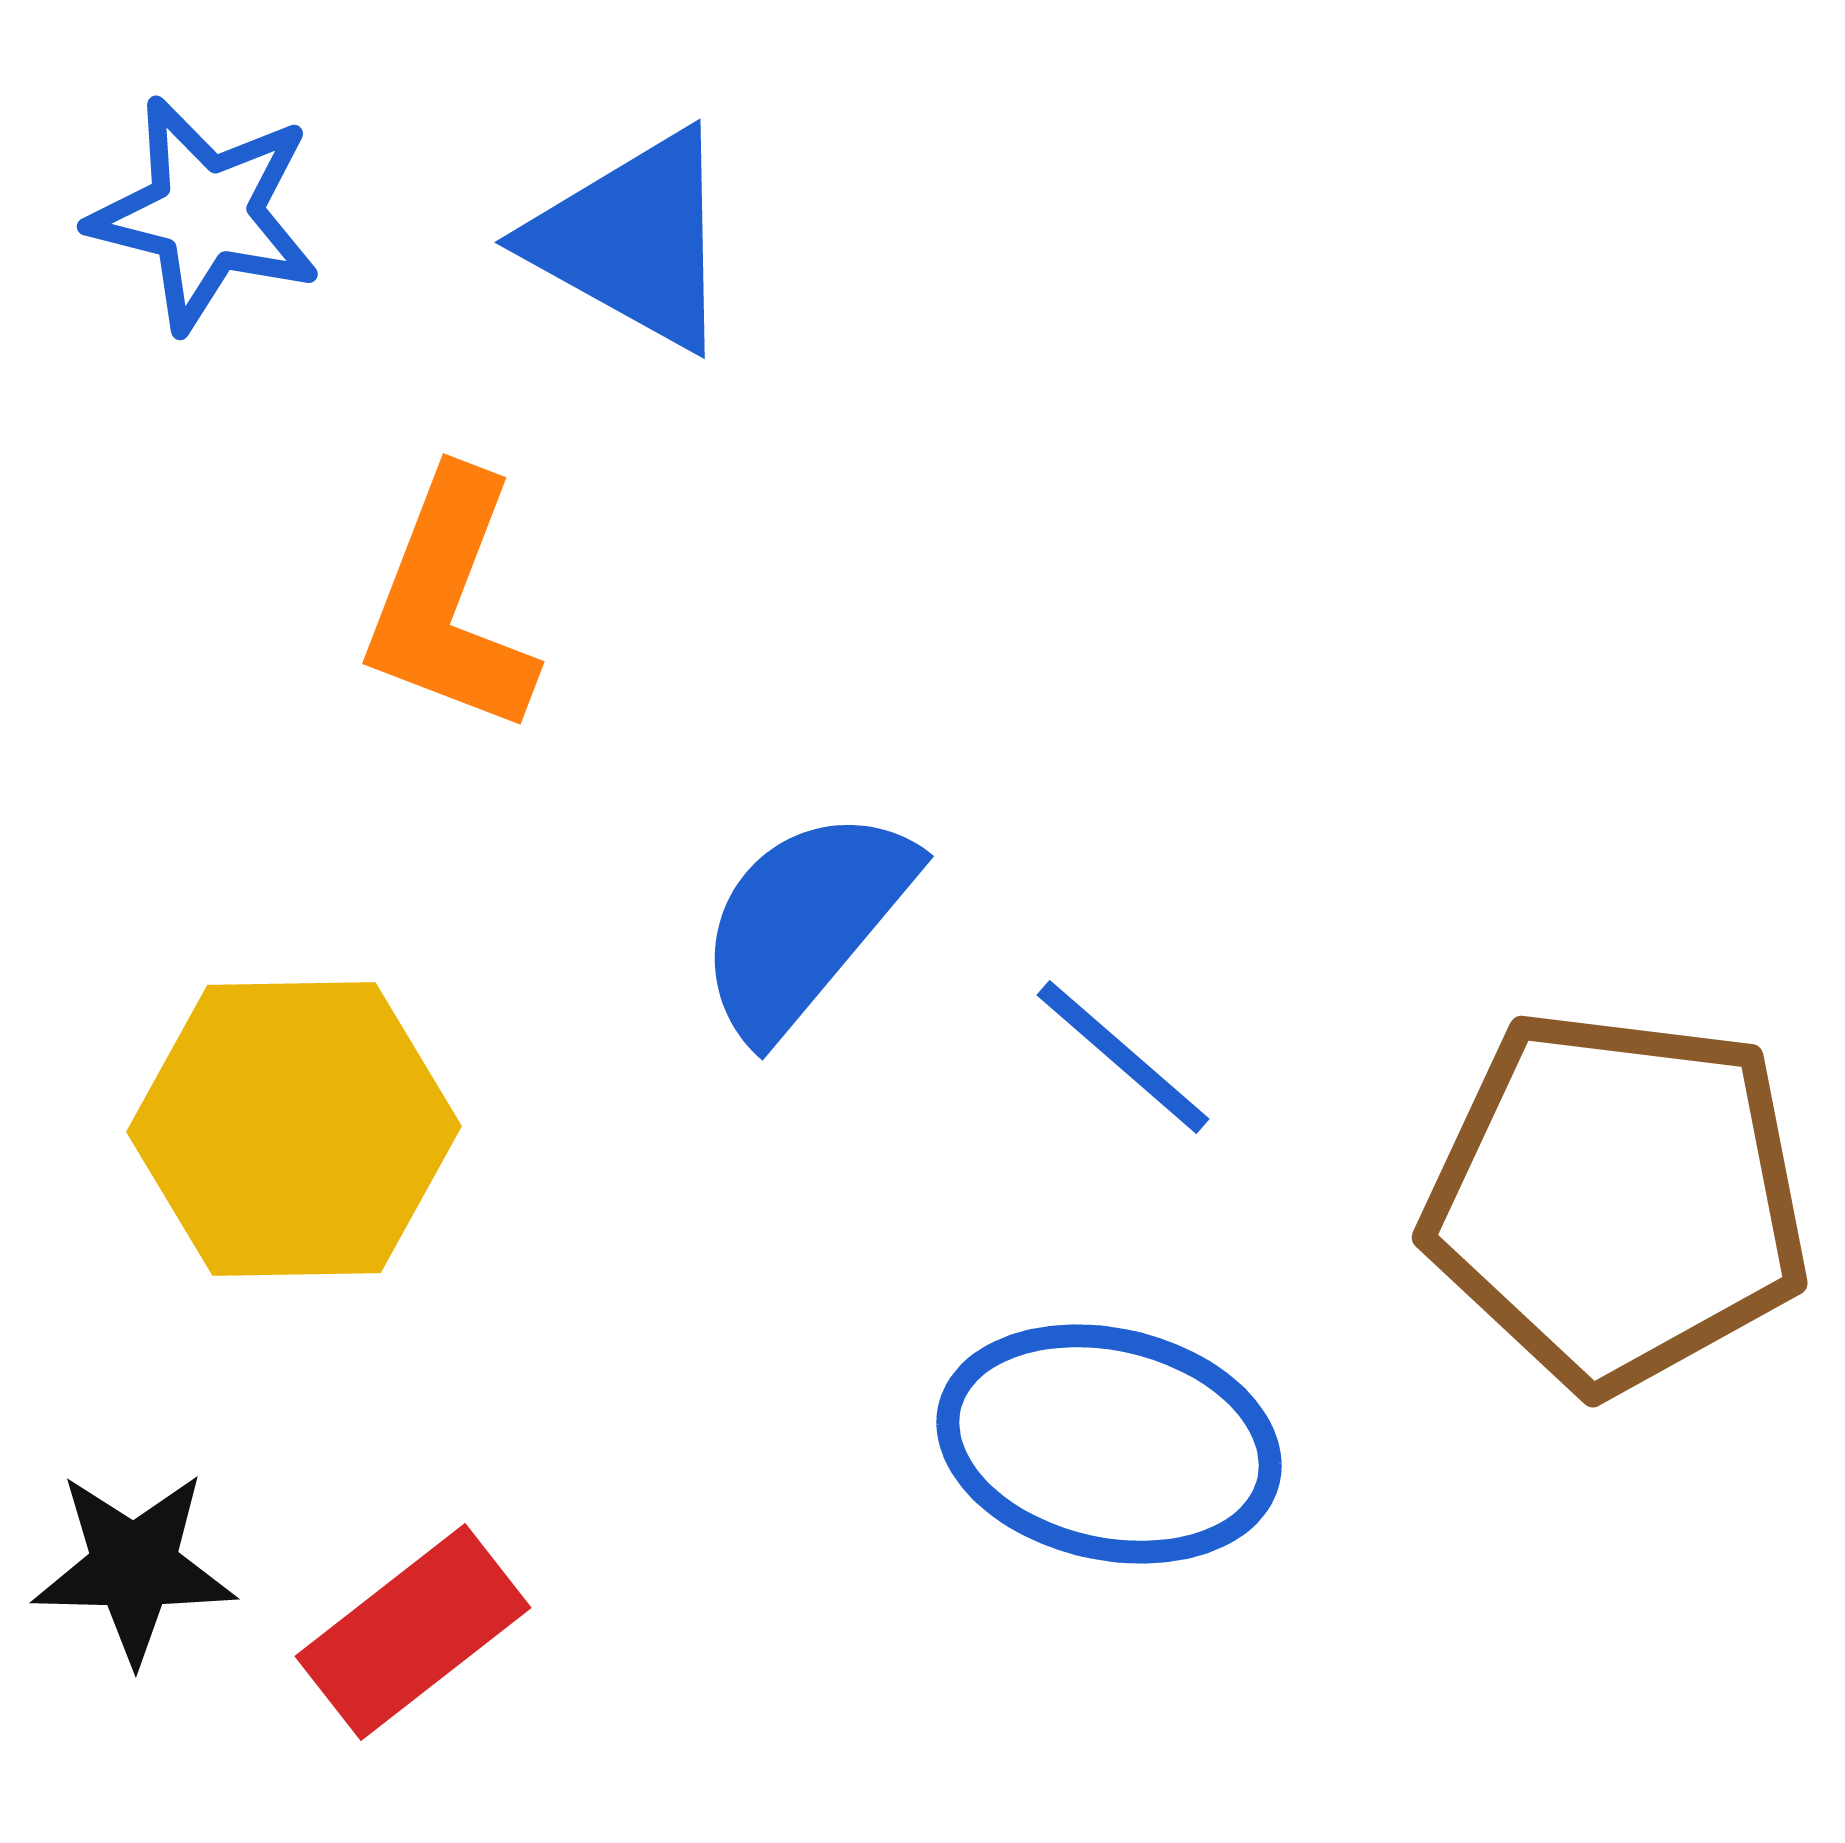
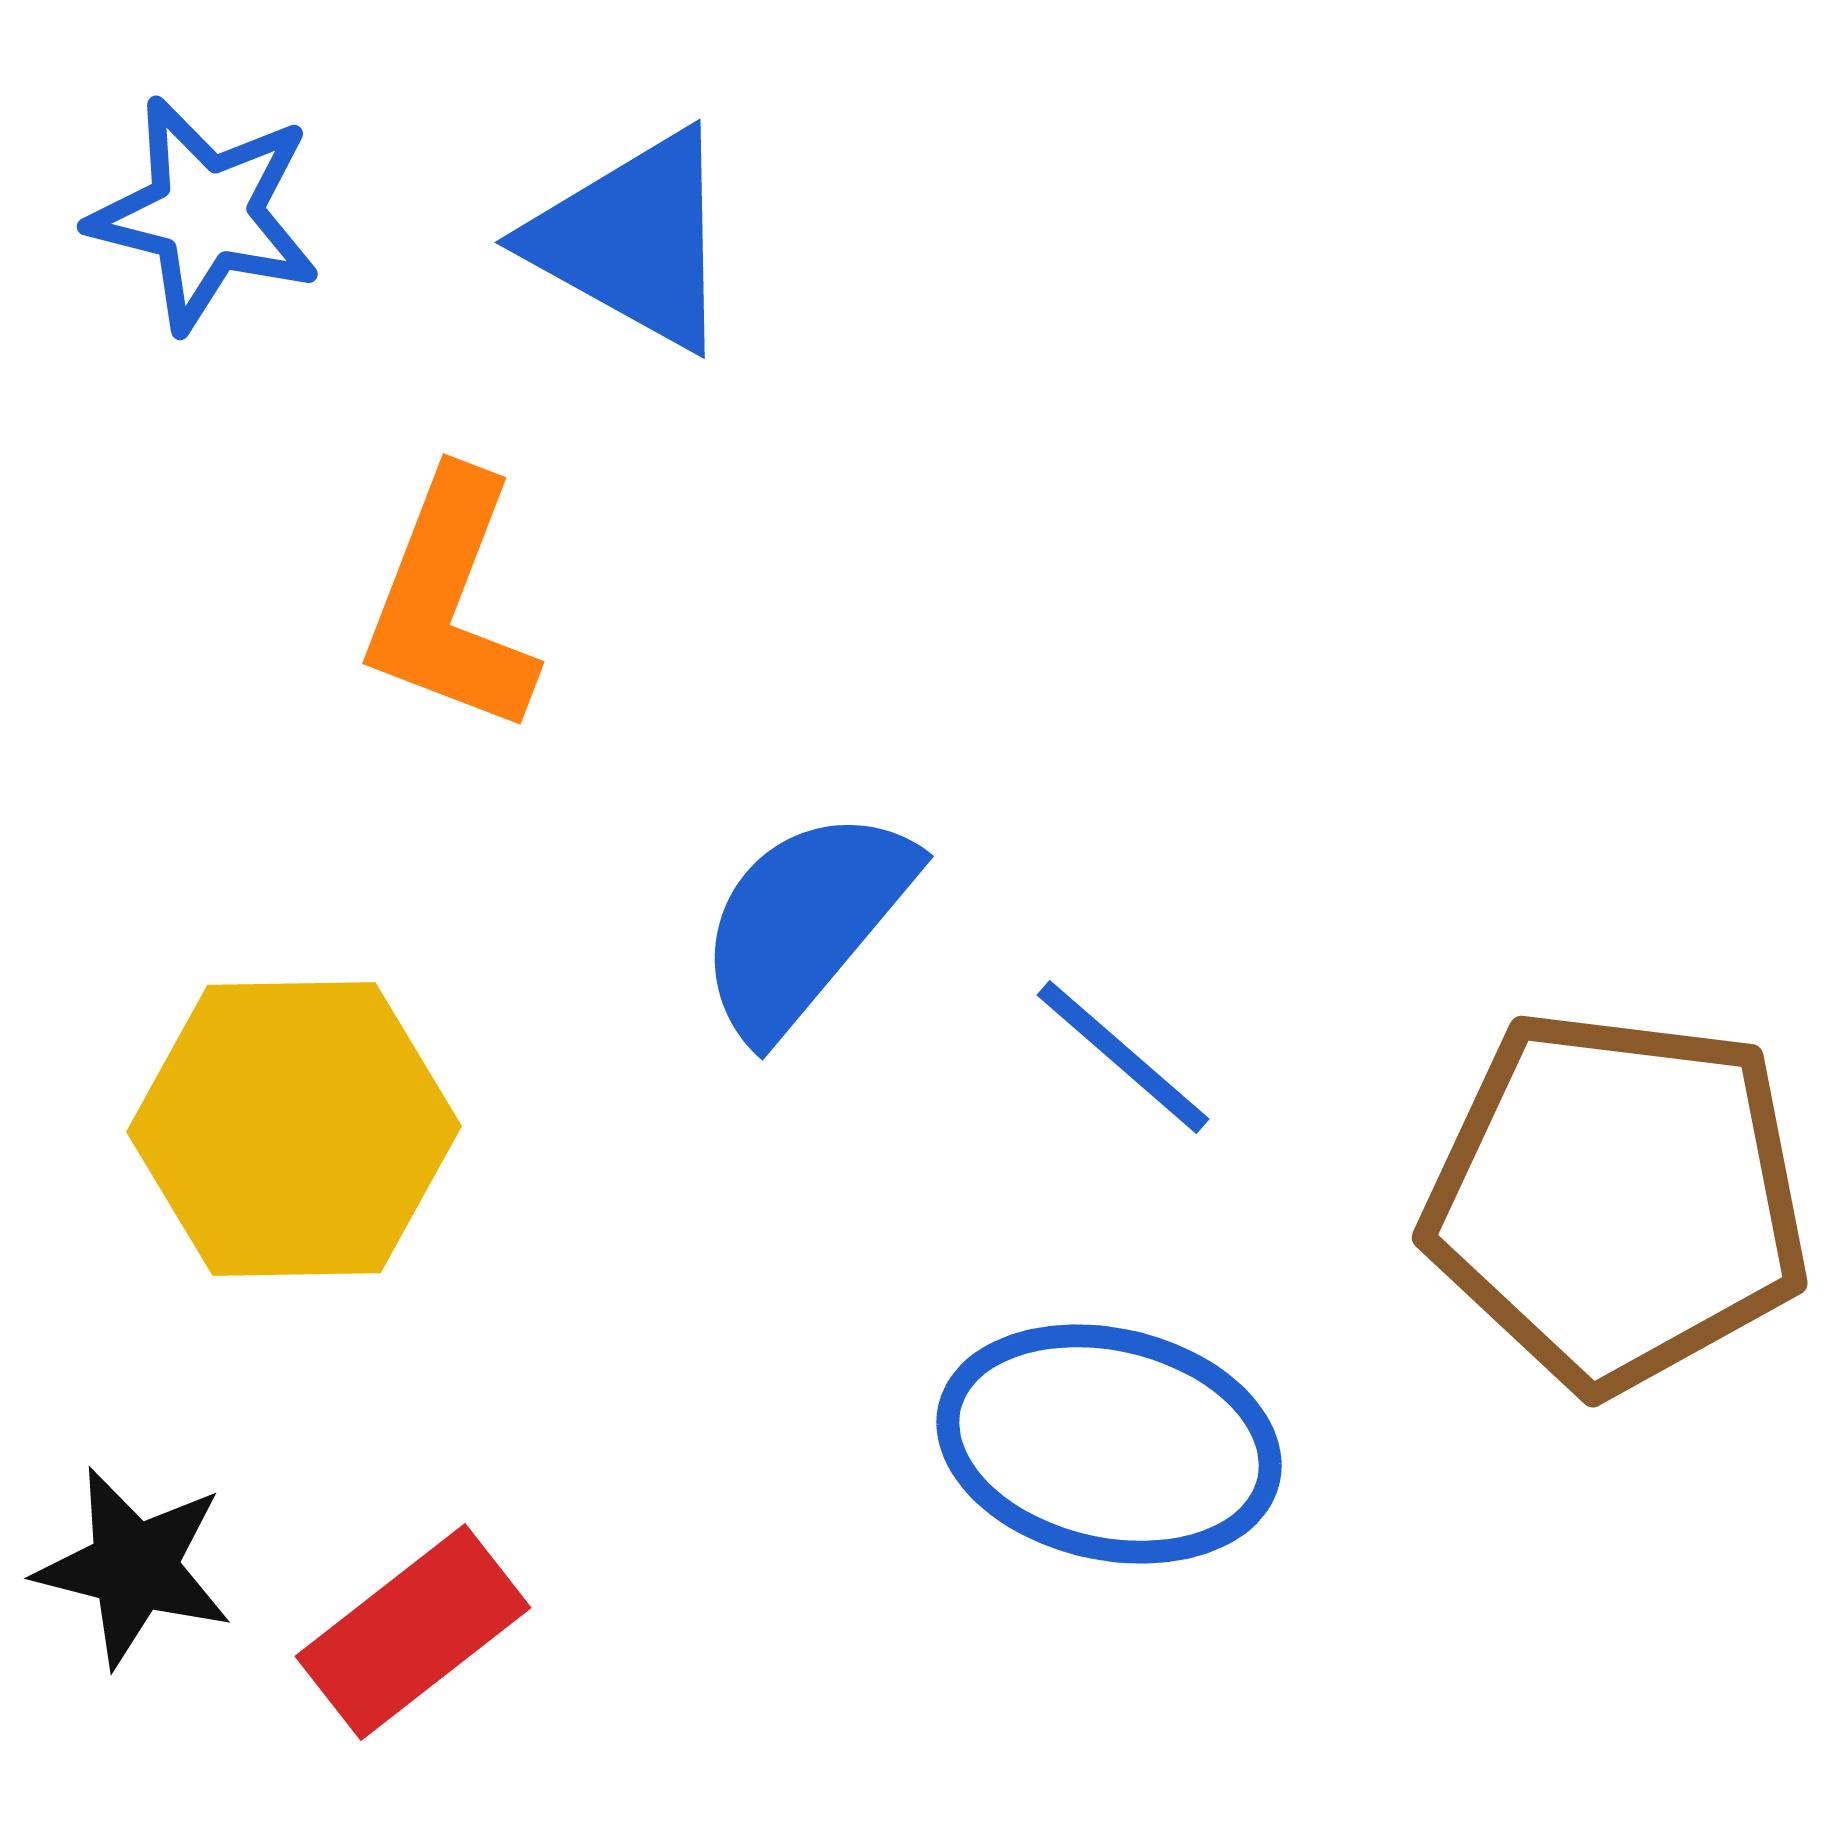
black star: rotated 13 degrees clockwise
